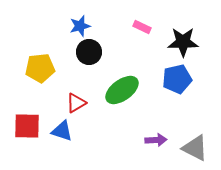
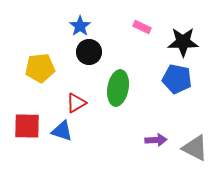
blue star: rotated 20 degrees counterclockwise
blue pentagon: rotated 24 degrees clockwise
green ellipse: moved 4 px left, 2 px up; rotated 44 degrees counterclockwise
